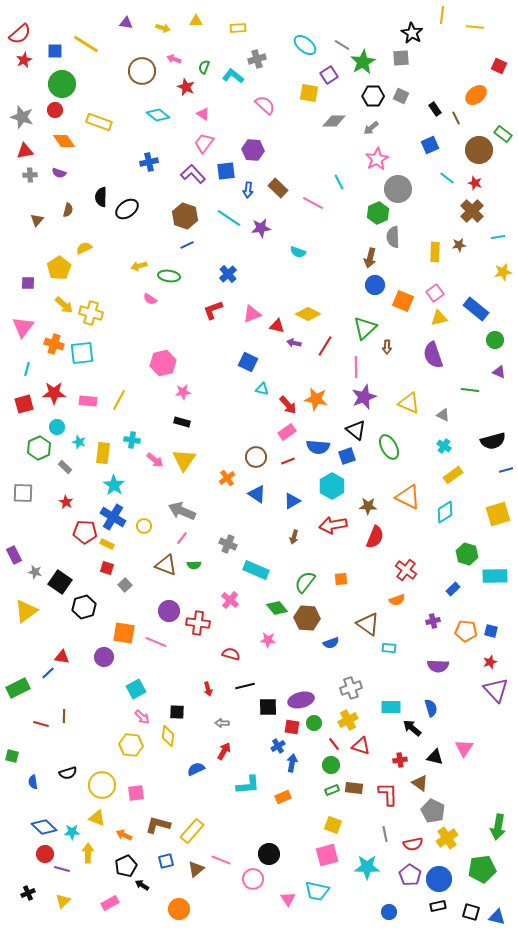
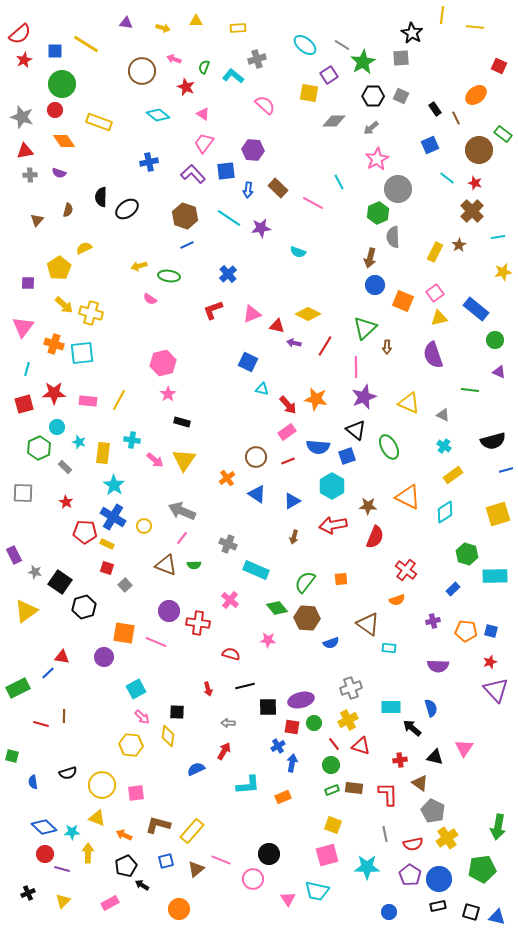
brown star at (459, 245): rotated 24 degrees counterclockwise
yellow rectangle at (435, 252): rotated 24 degrees clockwise
pink star at (183, 392): moved 15 px left, 2 px down; rotated 28 degrees counterclockwise
gray arrow at (222, 723): moved 6 px right
